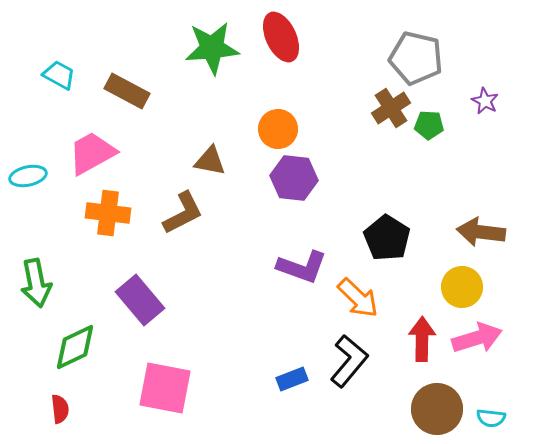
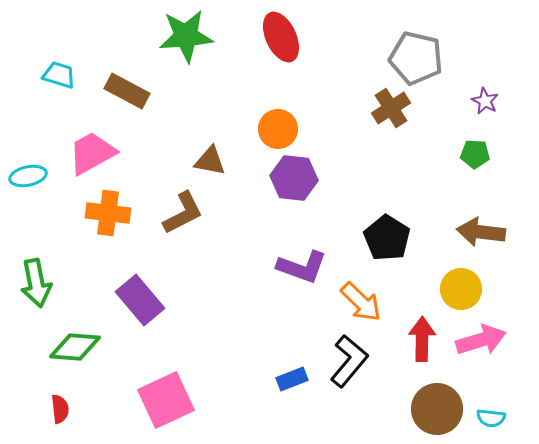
green star: moved 26 px left, 12 px up
cyan trapezoid: rotated 12 degrees counterclockwise
green pentagon: moved 46 px right, 29 px down
yellow circle: moved 1 px left, 2 px down
orange arrow: moved 3 px right, 4 px down
pink arrow: moved 4 px right, 2 px down
green diamond: rotated 30 degrees clockwise
pink square: moved 1 px right, 12 px down; rotated 36 degrees counterclockwise
